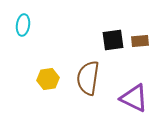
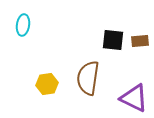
black square: rotated 15 degrees clockwise
yellow hexagon: moved 1 px left, 5 px down
